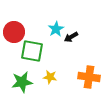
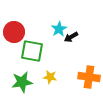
cyan star: moved 3 px right
